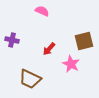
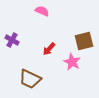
purple cross: rotated 16 degrees clockwise
pink star: moved 1 px right, 2 px up
